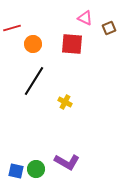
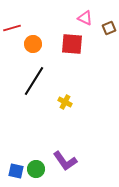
purple L-shape: moved 2 px left, 1 px up; rotated 25 degrees clockwise
